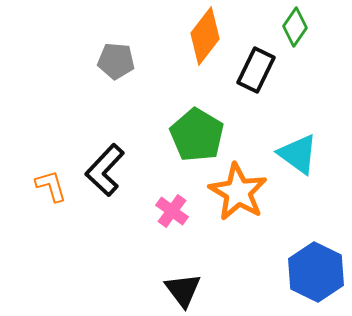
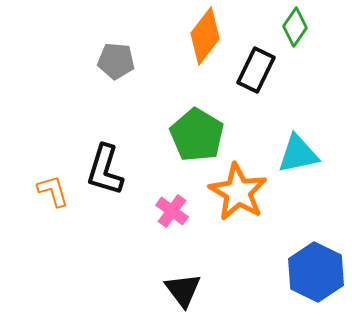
cyan triangle: rotated 48 degrees counterclockwise
black L-shape: rotated 26 degrees counterclockwise
orange L-shape: moved 2 px right, 5 px down
